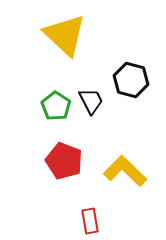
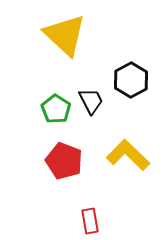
black hexagon: rotated 16 degrees clockwise
green pentagon: moved 3 px down
yellow L-shape: moved 3 px right, 16 px up
